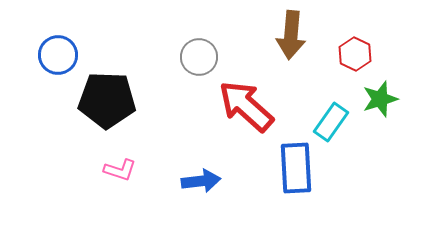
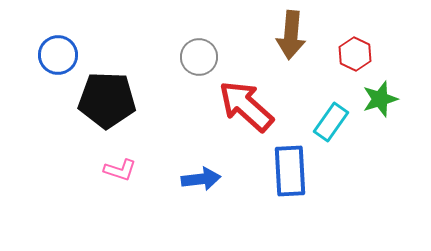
blue rectangle: moved 6 px left, 3 px down
blue arrow: moved 2 px up
